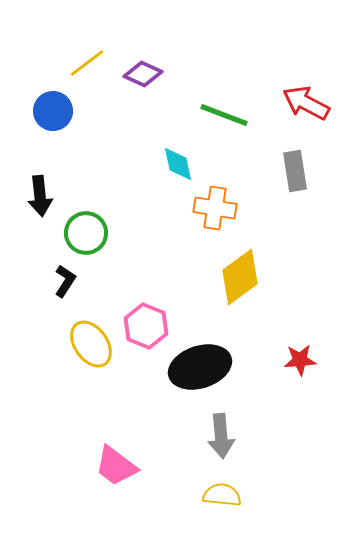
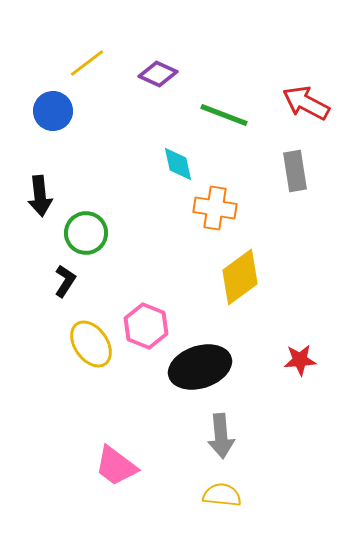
purple diamond: moved 15 px right
